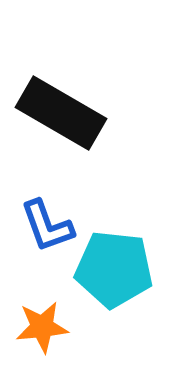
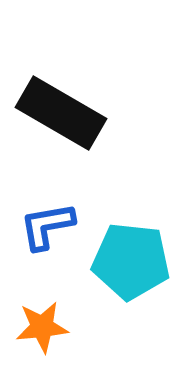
blue L-shape: rotated 100 degrees clockwise
cyan pentagon: moved 17 px right, 8 px up
